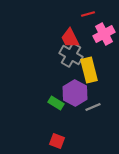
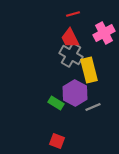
red line: moved 15 px left
pink cross: moved 1 px up
